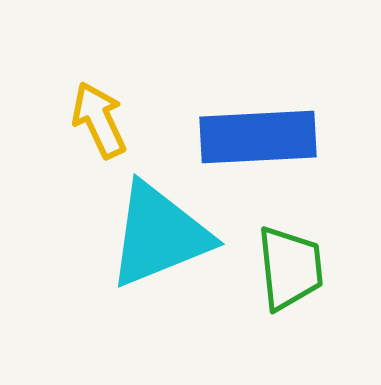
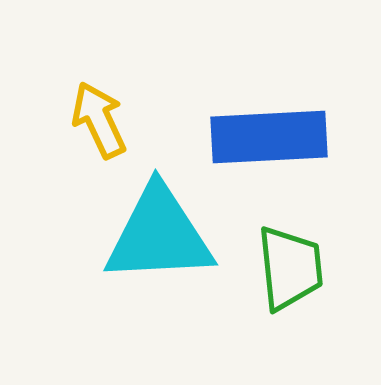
blue rectangle: moved 11 px right
cyan triangle: rotated 19 degrees clockwise
